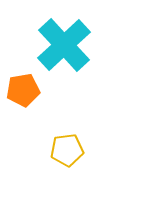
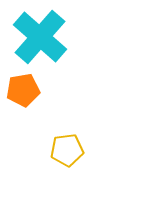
cyan cross: moved 24 px left, 8 px up; rotated 6 degrees counterclockwise
